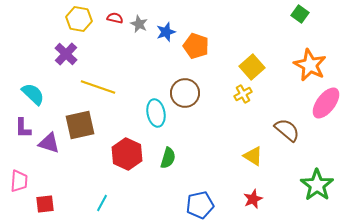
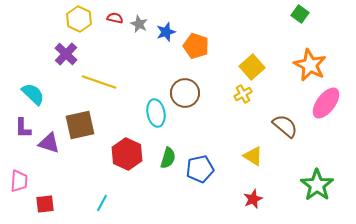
yellow hexagon: rotated 15 degrees clockwise
yellow line: moved 1 px right, 5 px up
brown semicircle: moved 2 px left, 4 px up
blue pentagon: moved 36 px up
